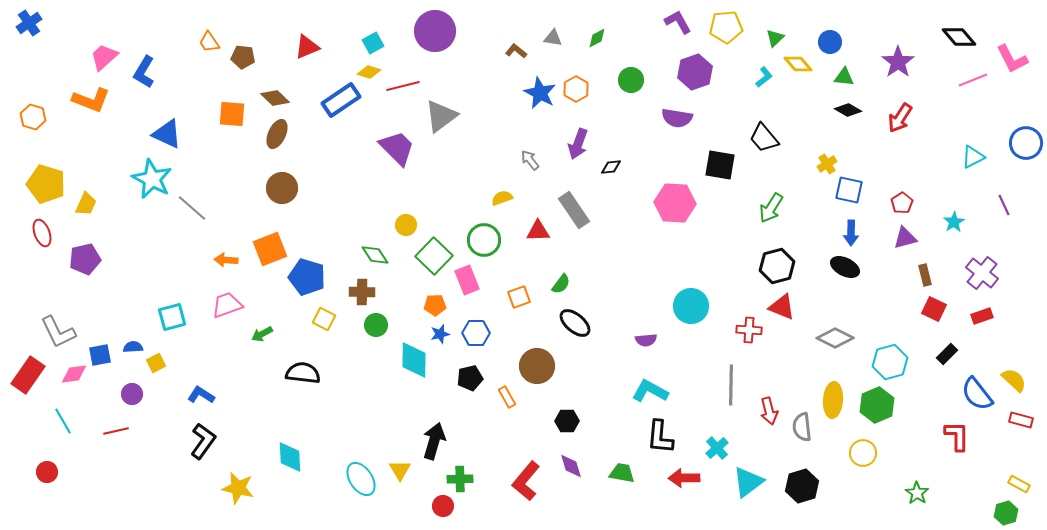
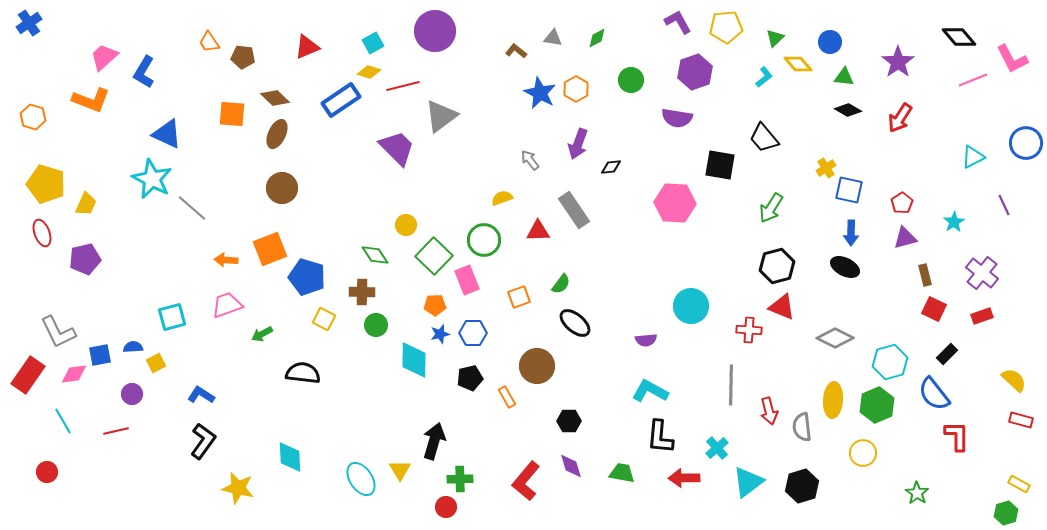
yellow cross at (827, 164): moved 1 px left, 4 px down
blue hexagon at (476, 333): moved 3 px left
blue semicircle at (977, 394): moved 43 px left
black hexagon at (567, 421): moved 2 px right
red circle at (443, 506): moved 3 px right, 1 px down
